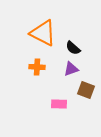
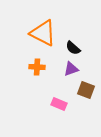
pink rectangle: rotated 21 degrees clockwise
